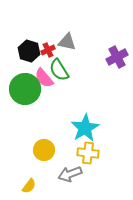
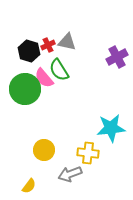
red cross: moved 5 px up
cyan star: moved 26 px right; rotated 24 degrees clockwise
